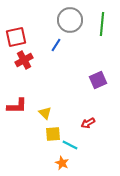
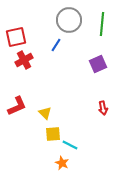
gray circle: moved 1 px left
purple square: moved 16 px up
red L-shape: rotated 25 degrees counterclockwise
red arrow: moved 15 px right, 15 px up; rotated 72 degrees counterclockwise
